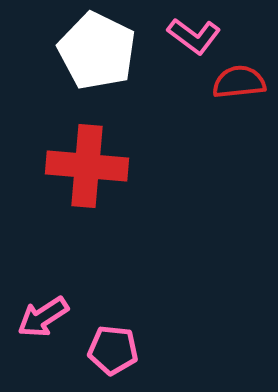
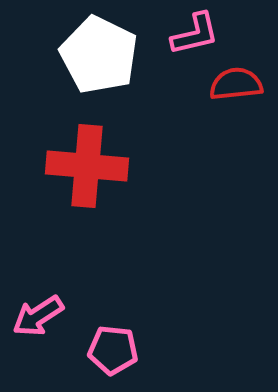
pink L-shape: moved 1 px right, 2 px up; rotated 50 degrees counterclockwise
white pentagon: moved 2 px right, 4 px down
red semicircle: moved 3 px left, 2 px down
pink arrow: moved 5 px left, 1 px up
